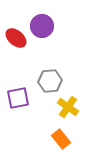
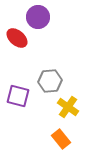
purple circle: moved 4 px left, 9 px up
red ellipse: moved 1 px right
purple square: moved 2 px up; rotated 25 degrees clockwise
